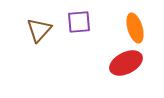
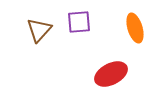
red ellipse: moved 15 px left, 11 px down
